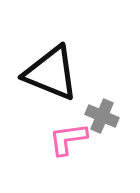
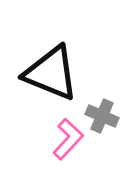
pink L-shape: rotated 141 degrees clockwise
